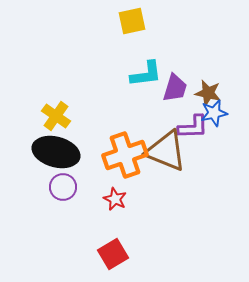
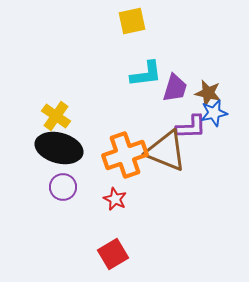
purple L-shape: moved 2 px left
black ellipse: moved 3 px right, 4 px up
